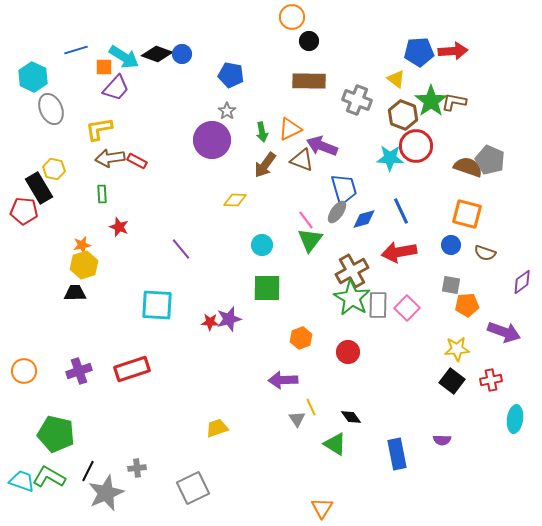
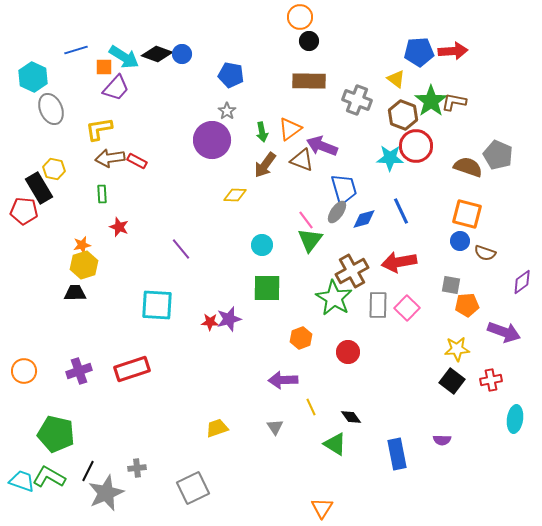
orange circle at (292, 17): moved 8 px right
orange triangle at (290, 129): rotated 10 degrees counterclockwise
gray pentagon at (490, 160): moved 8 px right, 5 px up
yellow diamond at (235, 200): moved 5 px up
blue circle at (451, 245): moved 9 px right, 4 px up
red arrow at (399, 252): moved 10 px down
green star at (352, 298): moved 18 px left
gray triangle at (297, 419): moved 22 px left, 8 px down
